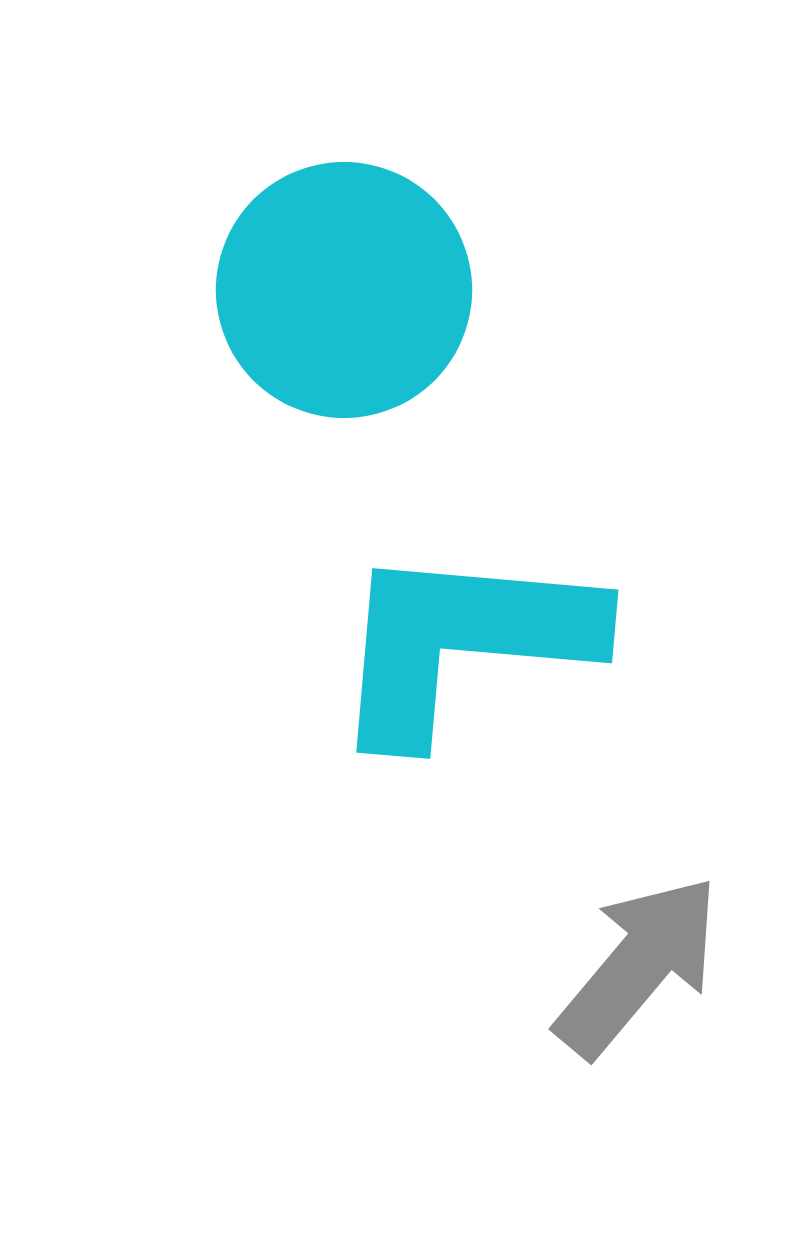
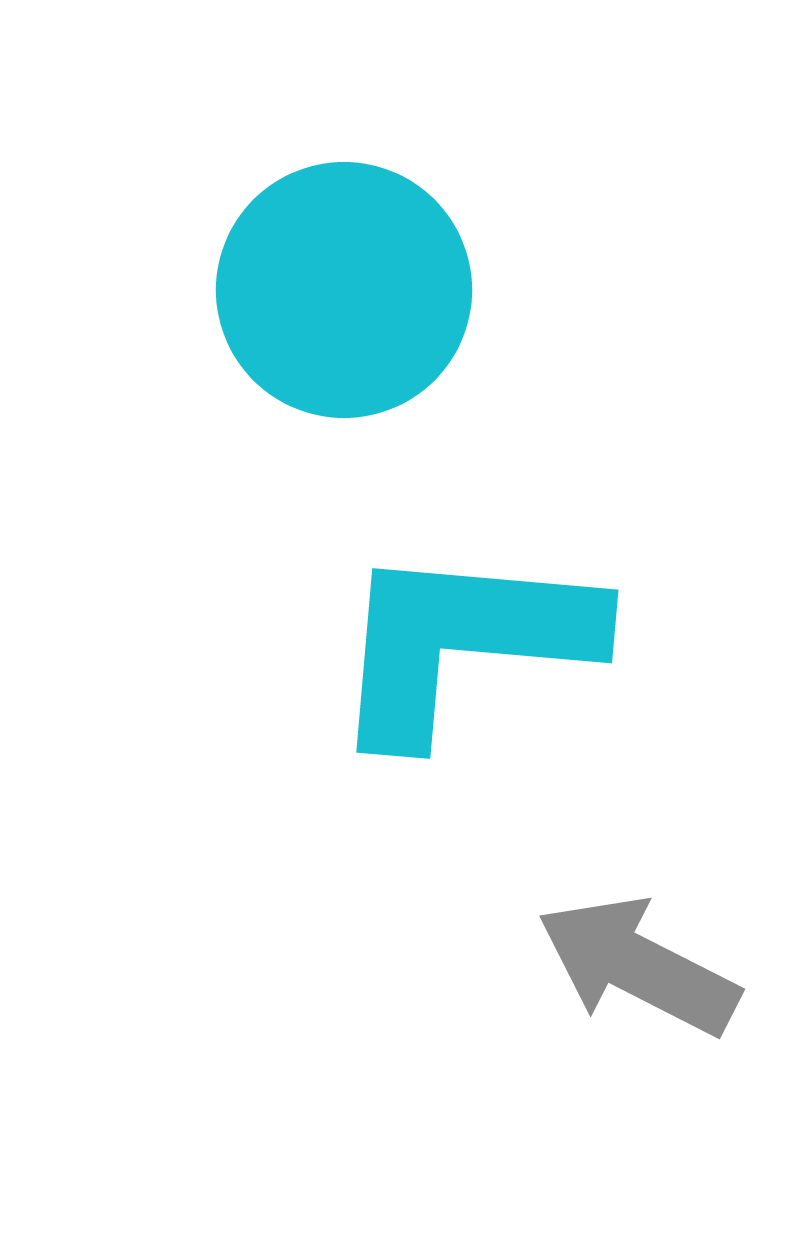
gray arrow: rotated 103 degrees counterclockwise
